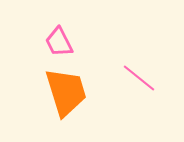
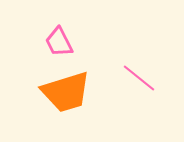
orange trapezoid: rotated 90 degrees clockwise
